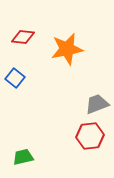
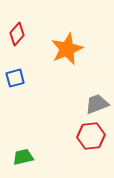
red diamond: moved 6 px left, 3 px up; rotated 55 degrees counterclockwise
orange star: rotated 12 degrees counterclockwise
blue square: rotated 36 degrees clockwise
red hexagon: moved 1 px right
